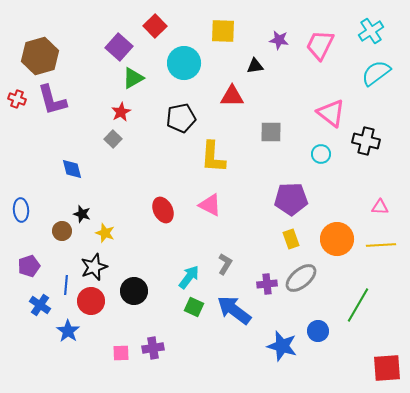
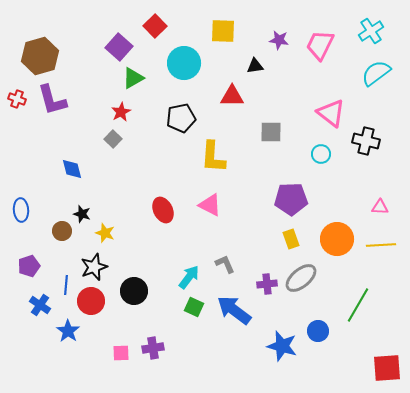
gray L-shape at (225, 264): rotated 55 degrees counterclockwise
